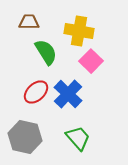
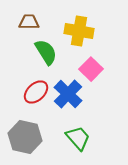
pink square: moved 8 px down
